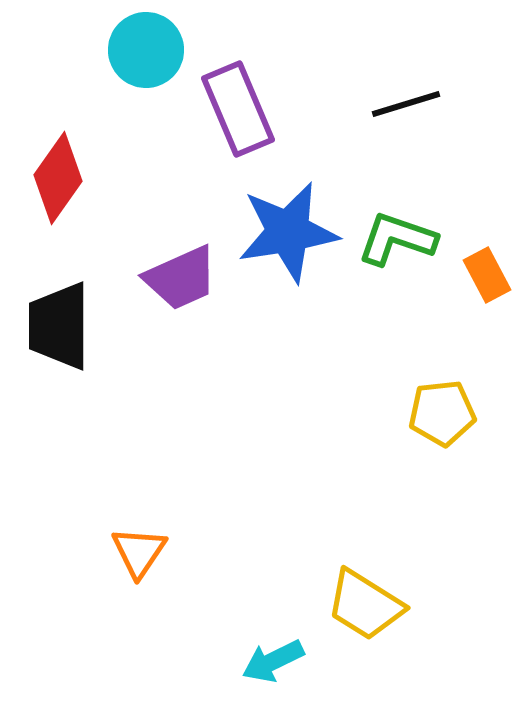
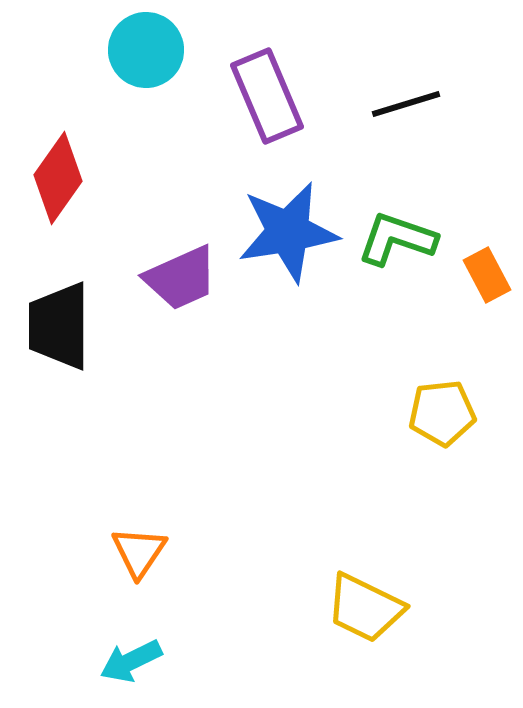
purple rectangle: moved 29 px right, 13 px up
yellow trapezoid: moved 3 px down; rotated 6 degrees counterclockwise
cyan arrow: moved 142 px left
